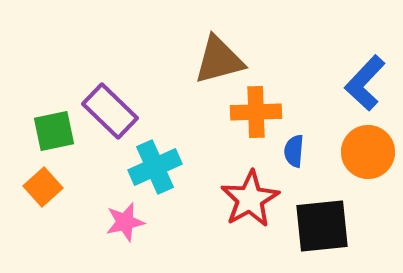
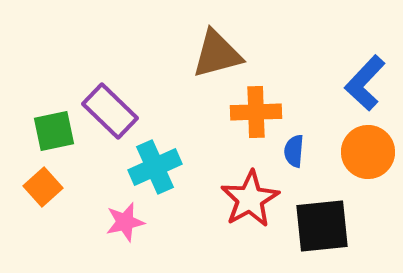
brown triangle: moved 2 px left, 6 px up
